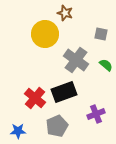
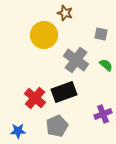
yellow circle: moved 1 px left, 1 px down
purple cross: moved 7 px right
